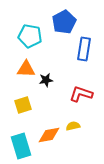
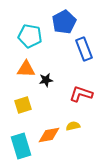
blue rectangle: rotated 30 degrees counterclockwise
